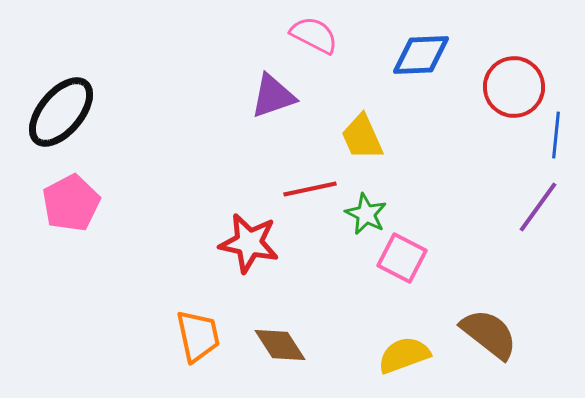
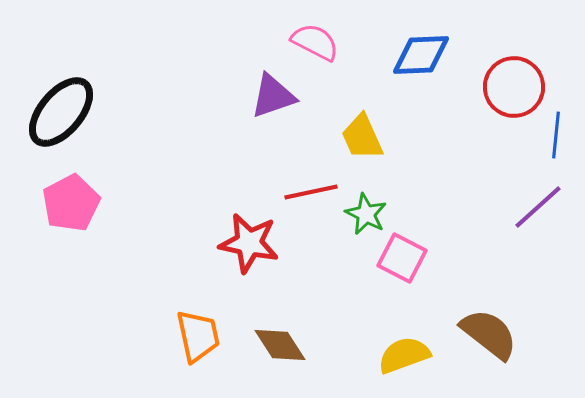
pink semicircle: moved 1 px right, 7 px down
red line: moved 1 px right, 3 px down
purple line: rotated 12 degrees clockwise
